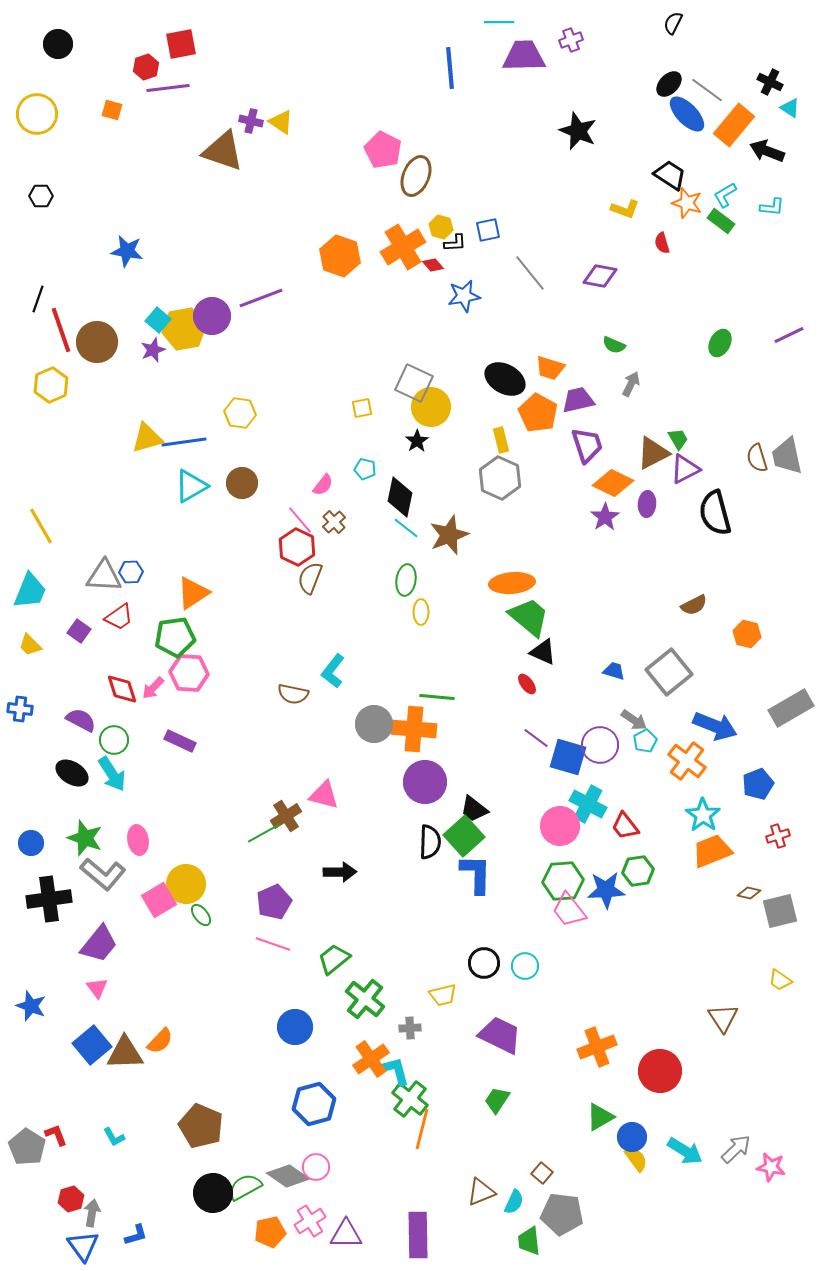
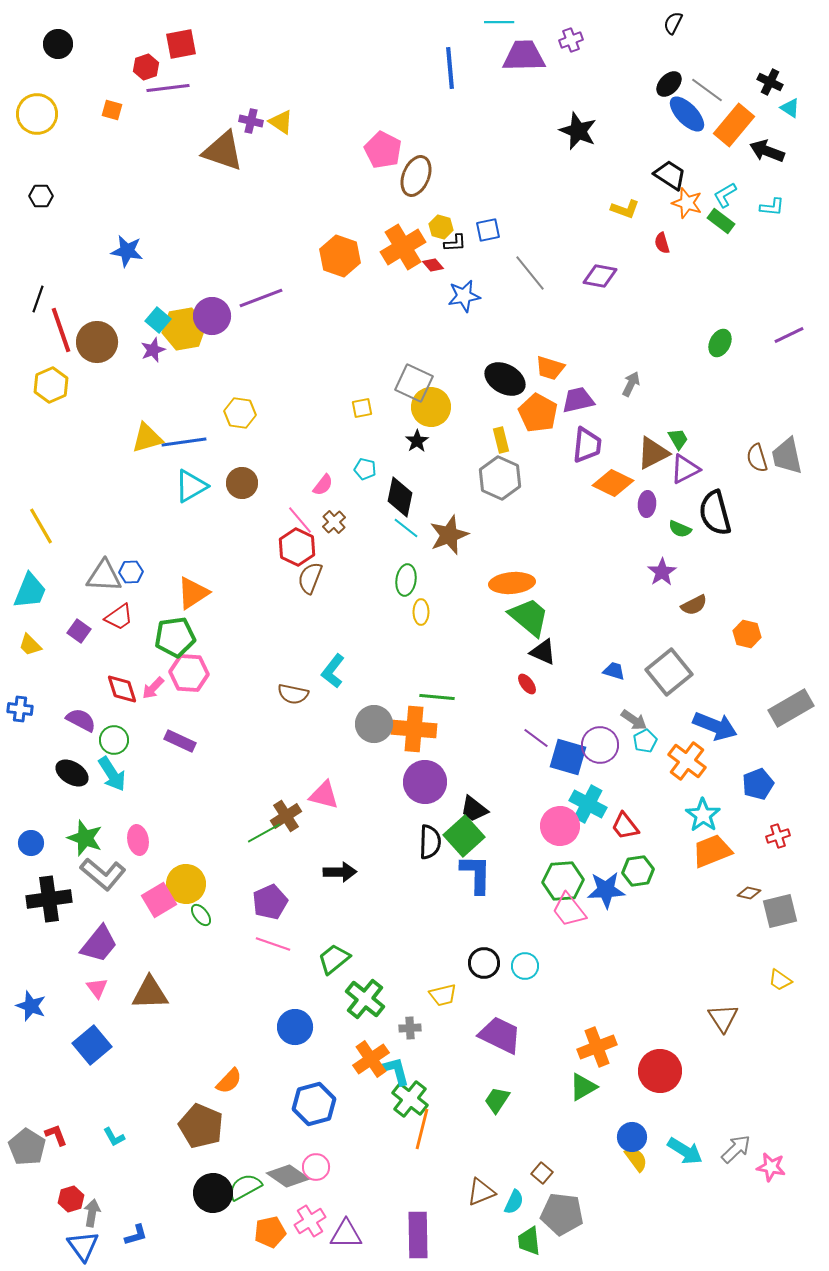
green semicircle at (614, 345): moved 66 px right, 184 px down
purple trapezoid at (587, 445): rotated 24 degrees clockwise
purple star at (605, 517): moved 57 px right, 55 px down
purple pentagon at (274, 902): moved 4 px left
orange semicircle at (160, 1041): moved 69 px right, 40 px down
brown triangle at (125, 1053): moved 25 px right, 60 px up
green triangle at (600, 1117): moved 17 px left, 30 px up
